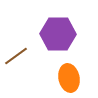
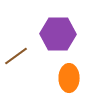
orange ellipse: rotated 12 degrees clockwise
